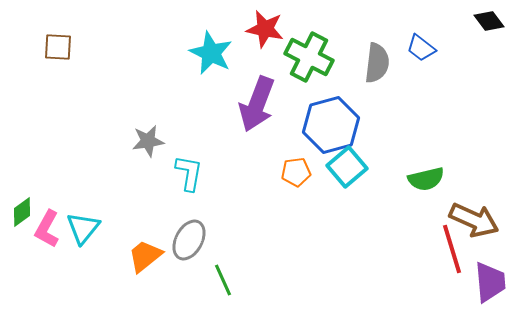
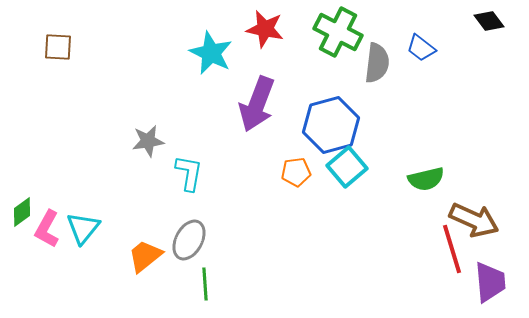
green cross: moved 29 px right, 25 px up
green line: moved 18 px left, 4 px down; rotated 20 degrees clockwise
